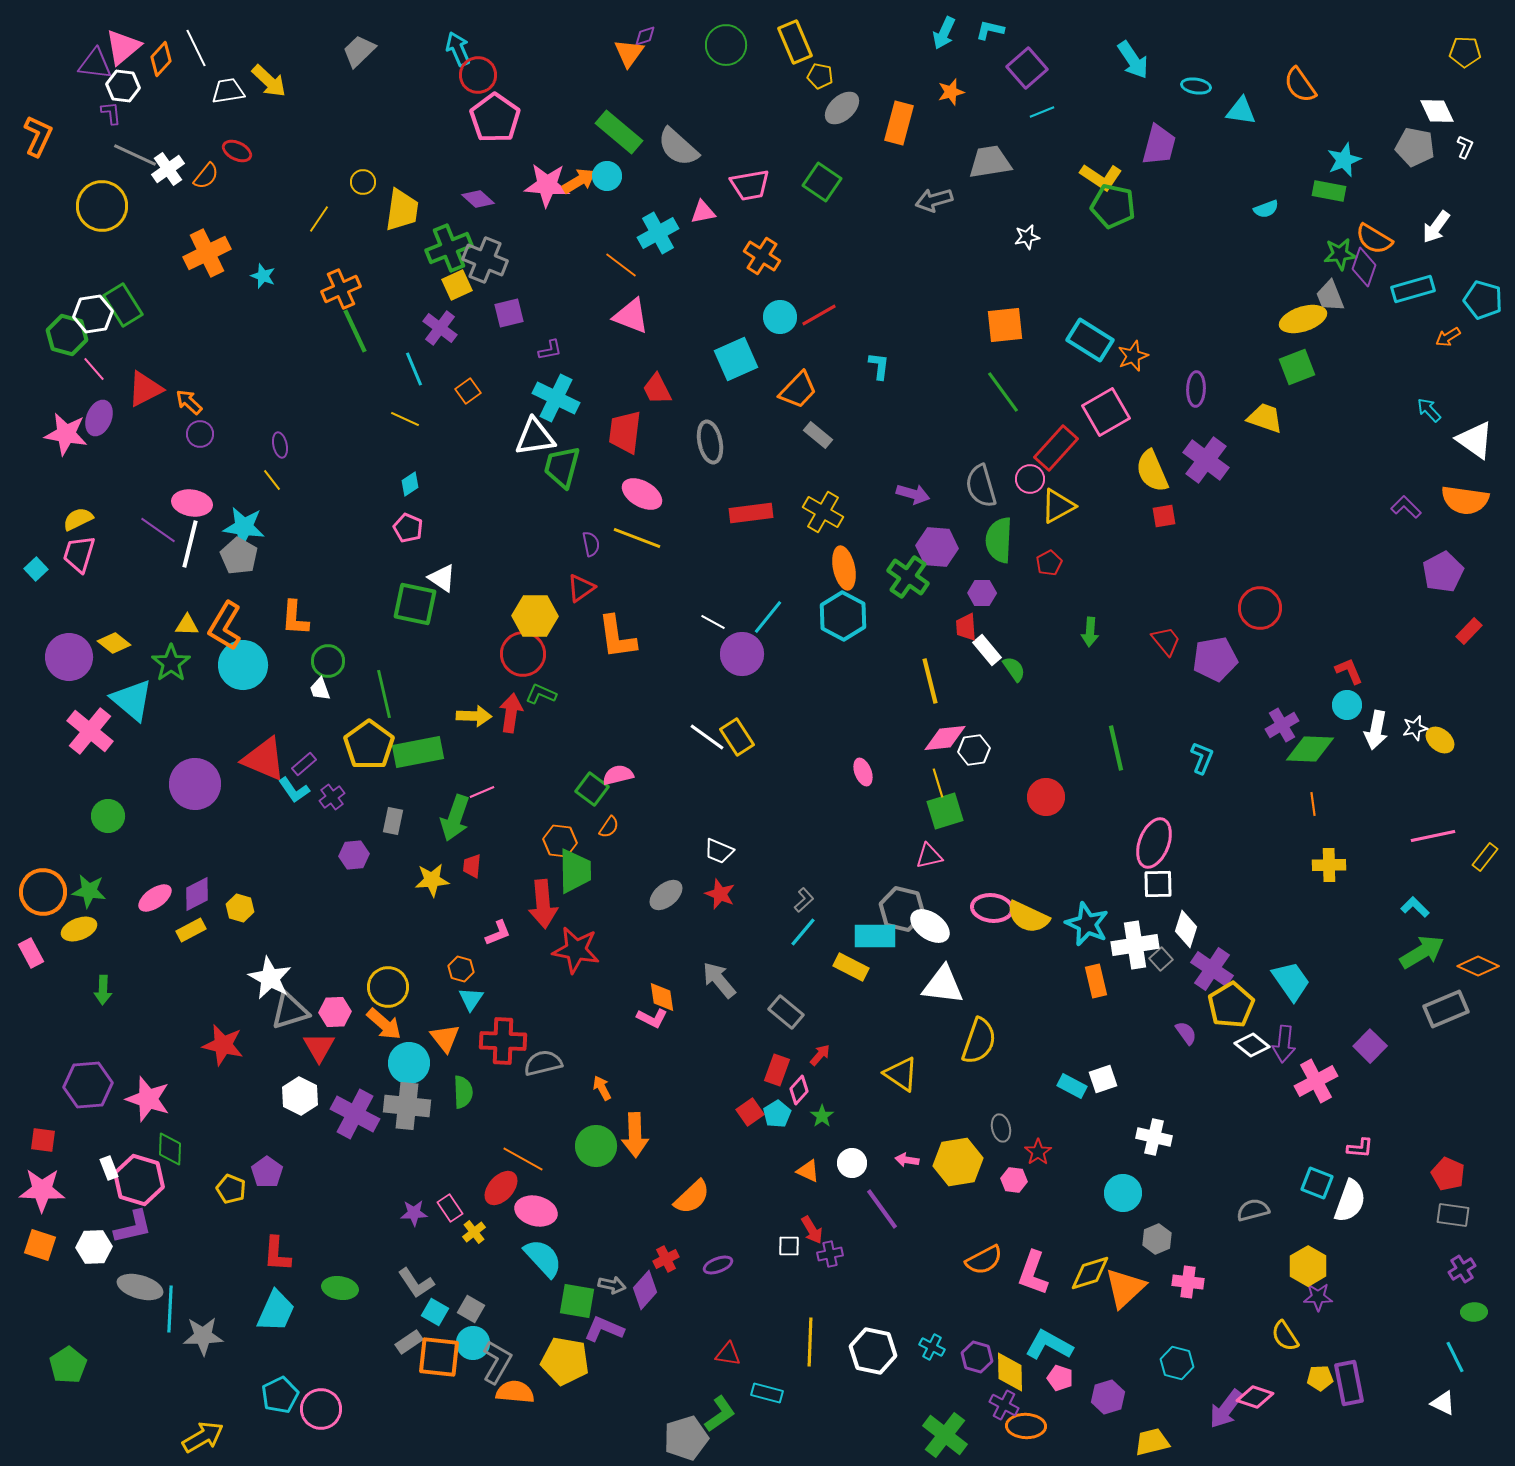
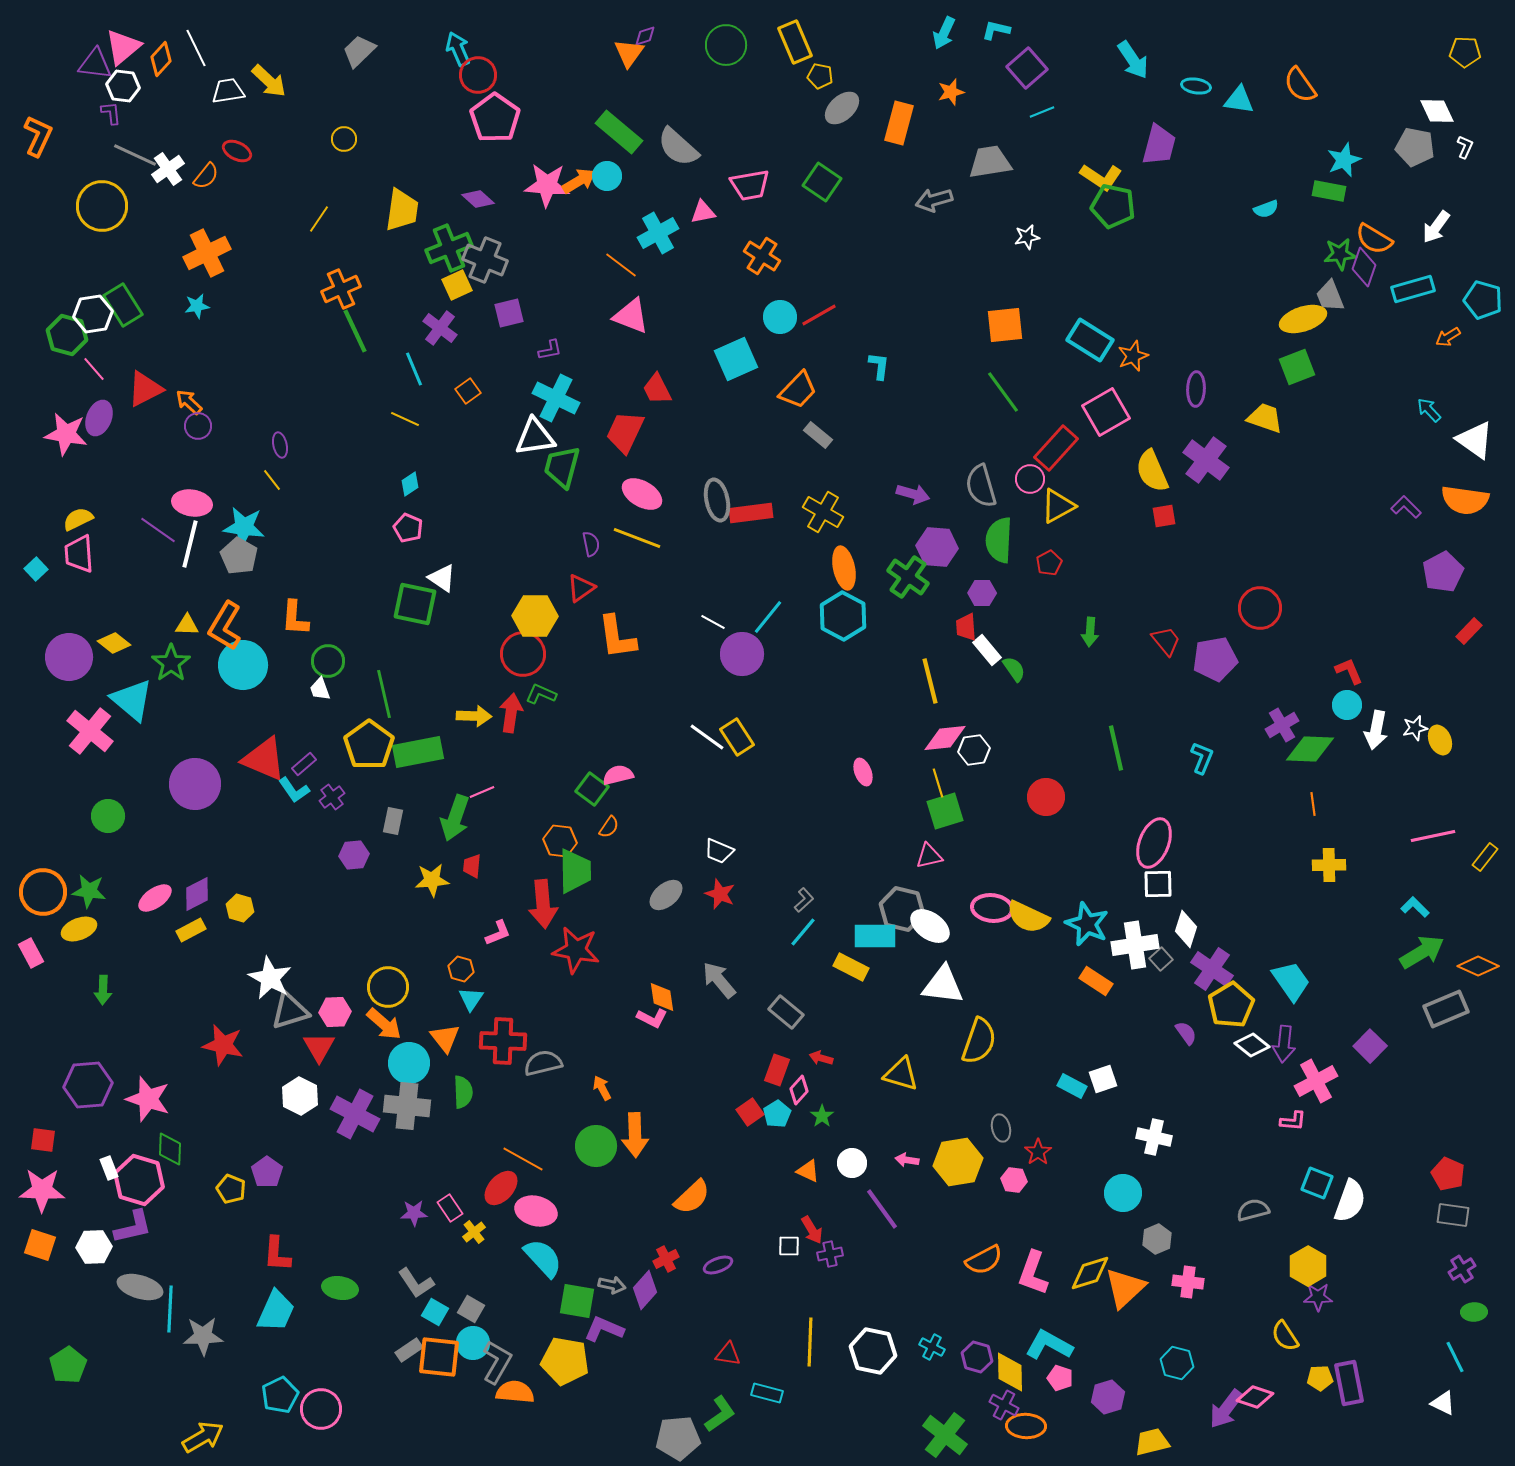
cyan L-shape at (990, 30): moved 6 px right
cyan triangle at (1241, 111): moved 2 px left, 11 px up
yellow circle at (363, 182): moved 19 px left, 43 px up
cyan star at (263, 276): moved 66 px left, 30 px down; rotated 30 degrees counterclockwise
red trapezoid at (625, 432): rotated 18 degrees clockwise
purple circle at (200, 434): moved 2 px left, 8 px up
gray ellipse at (710, 442): moved 7 px right, 58 px down
pink trapezoid at (79, 554): rotated 21 degrees counterclockwise
yellow ellipse at (1440, 740): rotated 28 degrees clockwise
orange rectangle at (1096, 981): rotated 44 degrees counterclockwise
red arrow at (820, 1055): moved 1 px right, 3 px down; rotated 115 degrees counterclockwise
yellow triangle at (901, 1074): rotated 18 degrees counterclockwise
pink L-shape at (1360, 1148): moved 67 px left, 27 px up
gray rectangle at (409, 1342): moved 8 px down
gray pentagon at (686, 1438): moved 8 px left; rotated 12 degrees clockwise
